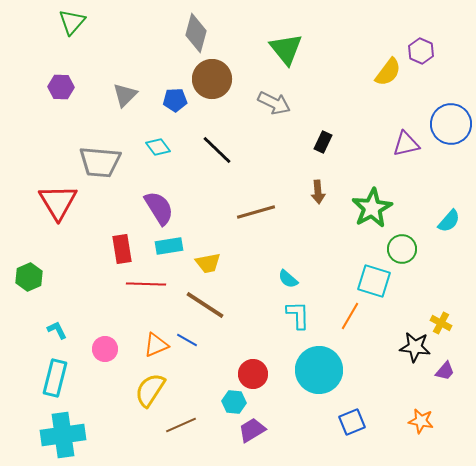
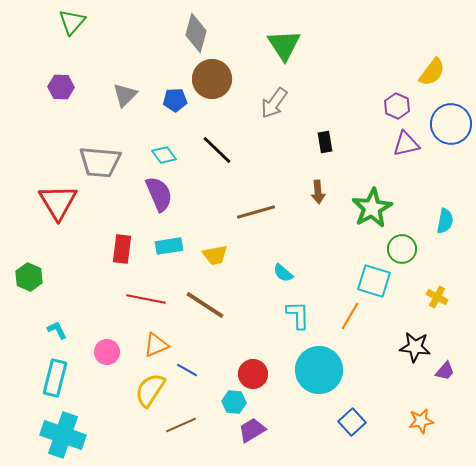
green triangle at (286, 49): moved 2 px left, 4 px up; rotated 6 degrees clockwise
purple hexagon at (421, 51): moved 24 px left, 55 px down
yellow semicircle at (388, 72): moved 44 px right
gray arrow at (274, 103): rotated 100 degrees clockwise
black rectangle at (323, 142): moved 2 px right; rotated 35 degrees counterclockwise
cyan diamond at (158, 147): moved 6 px right, 8 px down
purple semicircle at (159, 208): moved 14 px up; rotated 9 degrees clockwise
cyan semicircle at (449, 221): moved 4 px left; rotated 30 degrees counterclockwise
red rectangle at (122, 249): rotated 16 degrees clockwise
yellow trapezoid at (208, 263): moved 7 px right, 8 px up
green hexagon at (29, 277): rotated 12 degrees counterclockwise
cyan semicircle at (288, 279): moved 5 px left, 6 px up
red line at (146, 284): moved 15 px down; rotated 9 degrees clockwise
yellow cross at (441, 323): moved 4 px left, 26 px up
blue line at (187, 340): moved 30 px down
pink circle at (105, 349): moved 2 px right, 3 px down
orange star at (421, 421): rotated 20 degrees counterclockwise
blue square at (352, 422): rotated 20 degrees counterclockwise
cyan cross at (63, 435): rotated 27 degrees clockwise
